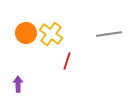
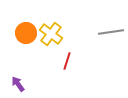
gray line: moved 2 px right, 2 px up
purple arrow: rotated 35 degrees counterclockwise
